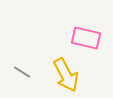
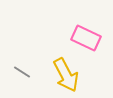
pink rectangle: rotated 12 degrees clockwise
